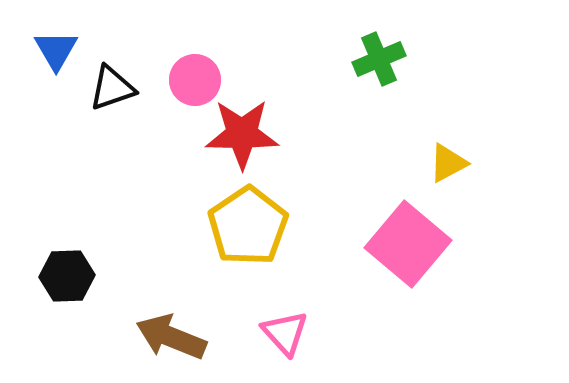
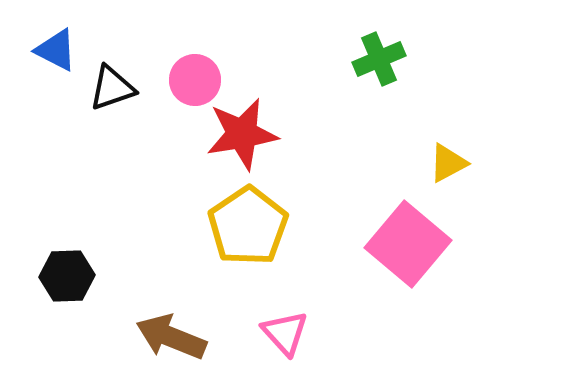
blue triangle: rotated 33 degrees counterclockwise
red star: rotated 10 degrees counterclockwise
